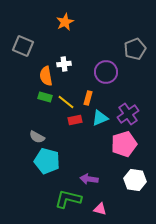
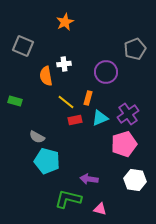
green rectangle: moved 30 px left, 4 px down
